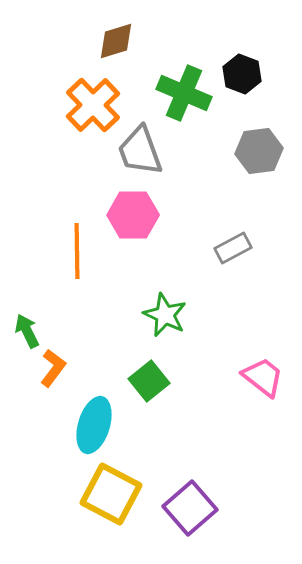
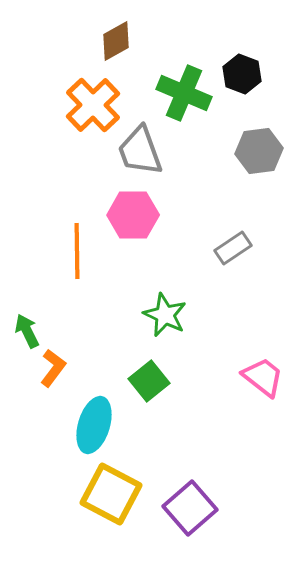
brown diamond: rotated 12 degrees counterclockwise
gray rectangle: rotated 6 degrees counterclockwise
